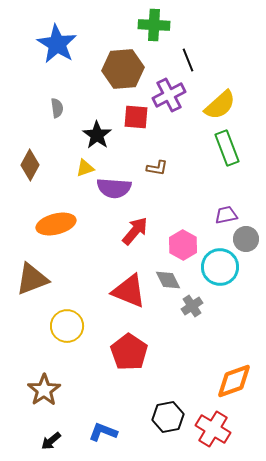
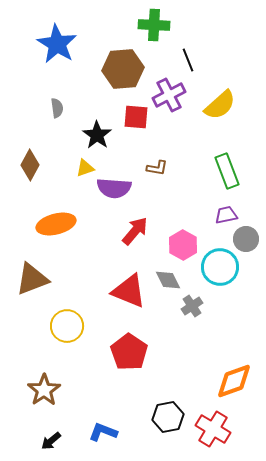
green rectangle: moved 23 px down
